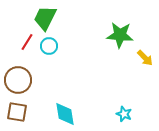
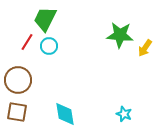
green trapezoid: moved 1 px down
yellow arrow: moved 10 px up; rotated 78 degrees clockwise
